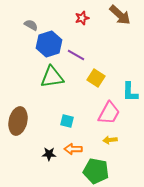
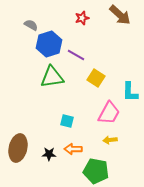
brown ellipse: moved 27 px down
